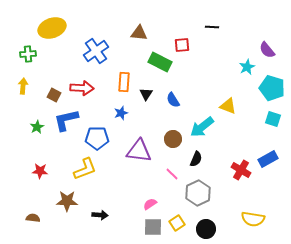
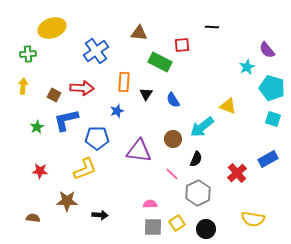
blue star: moved 4 px left, 2 px up
red cross: moved 4 px left, 3 px down; rotated 18 degrees clockwise
pink semicircle: rotated 32 degrees clockwise
